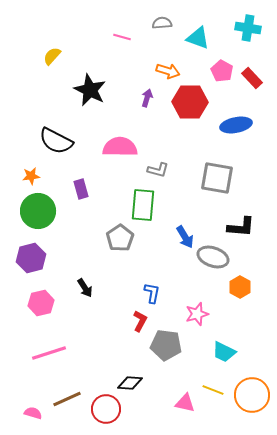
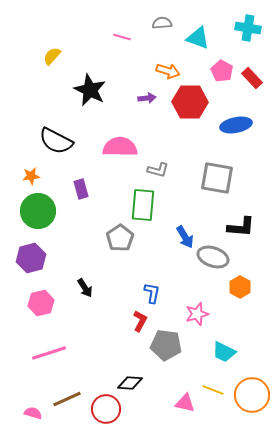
purple arrow at (147, 98): rotated 66 degrees clockwise
